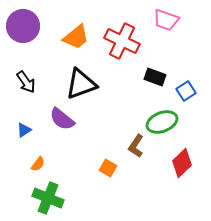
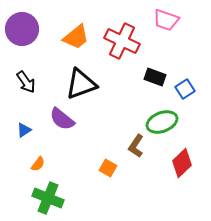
purple circle: moved 1 px left, 3 px down
blue square: moved 1 px left, 2 px up
